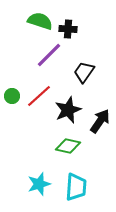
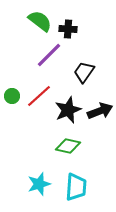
green semicircle: rotated 20 degrees clockwise
black arrow: moved 10 px up; rotated 35 degrees clockwise
